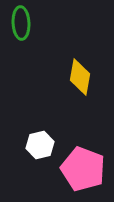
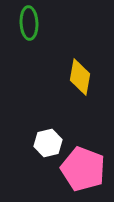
green ellipse: moved 8 px right
white hexagon: moved 8 px right, 2 px up
